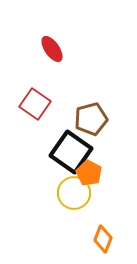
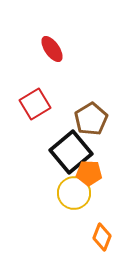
red square: rotated 24 degrees clockwise
brown pentagon: rotated 16 degrees counterclockwise
black square: rotated 15 degrees clockwise
orange pentagon: rotated 25 degrees counterclockwise
orange diamond: moved 1 px left, 2 px up
